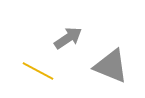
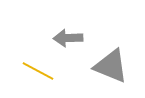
gray arrow: rotated 148 degrees counterclockwise
